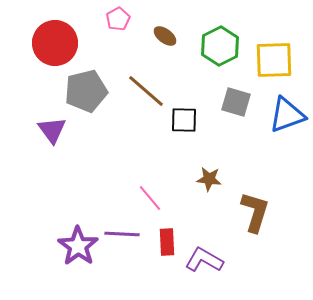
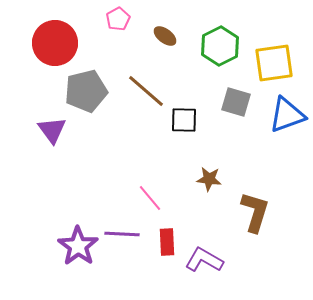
yellow square: moved 3 px down; rotated 6 degrees counterclockwise
